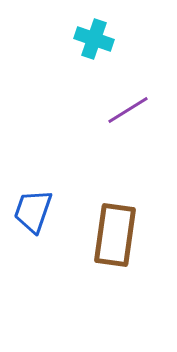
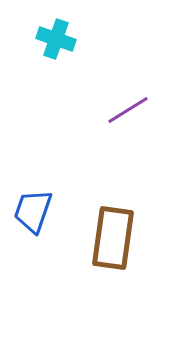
cyan cross: moved 38 px left
brown rectangle: moved 2 px left, 3 px down
